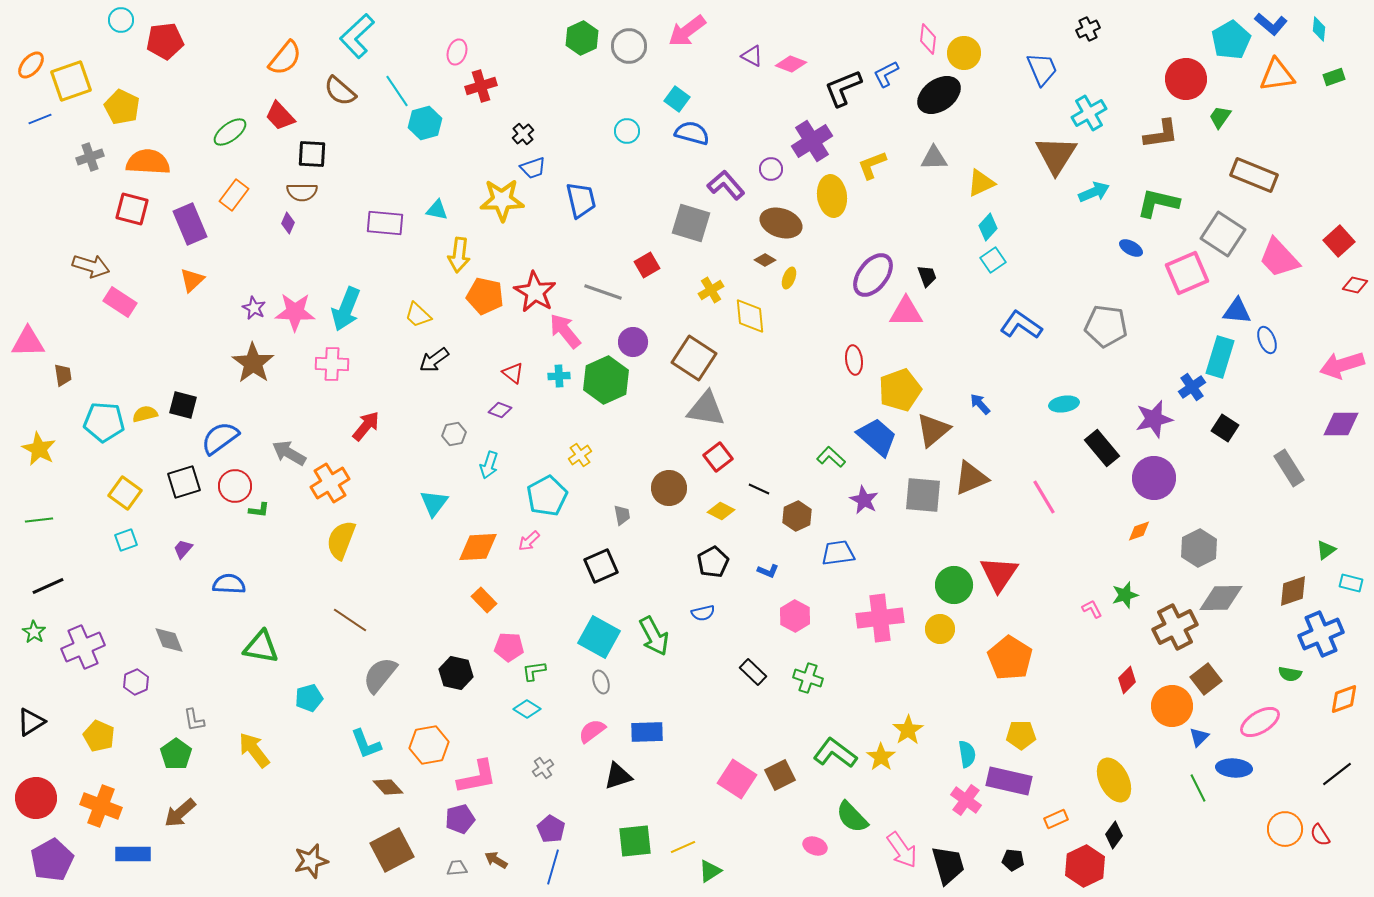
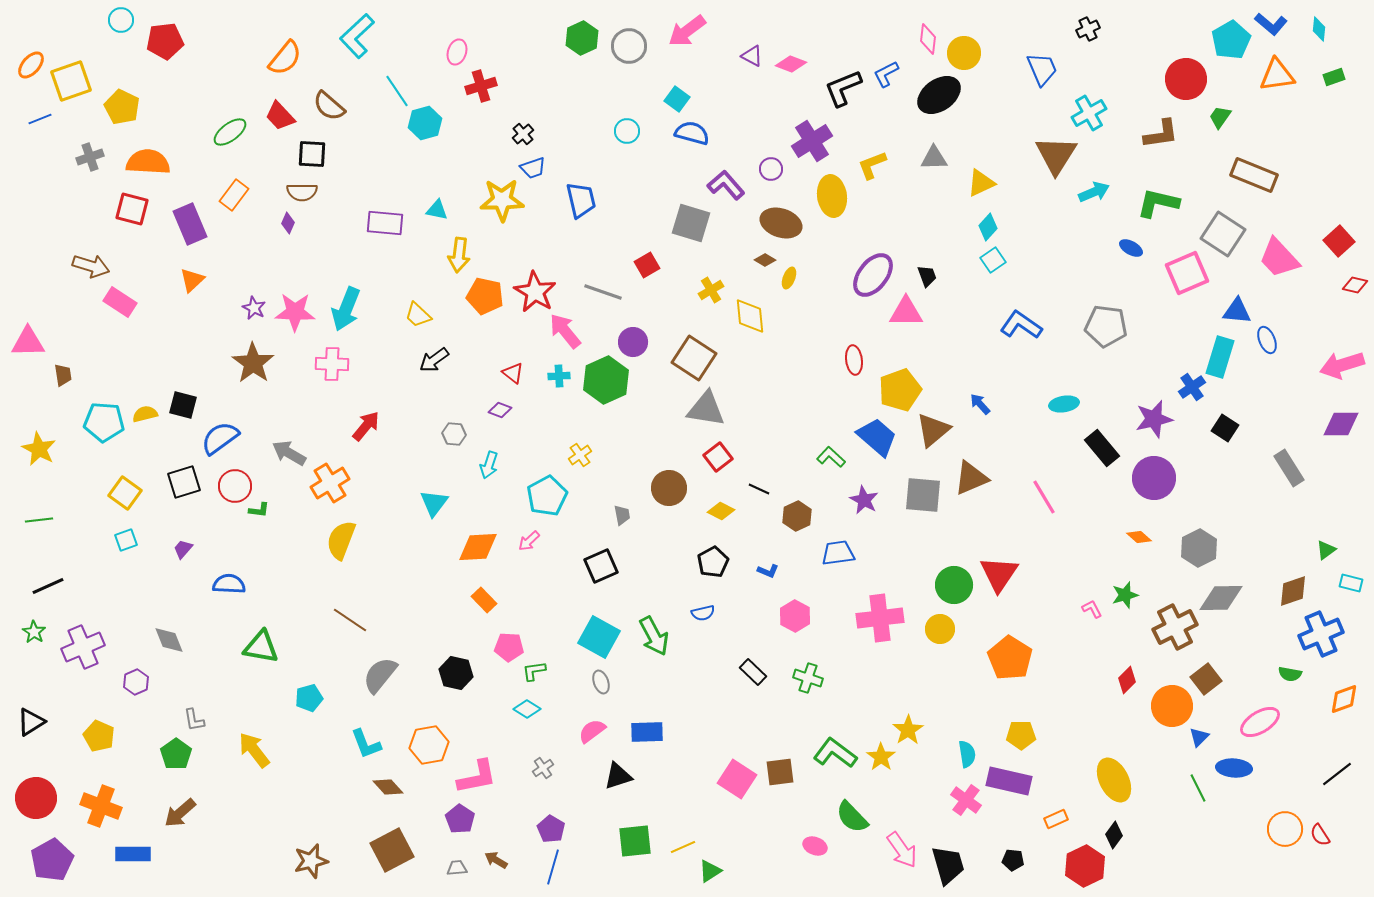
brown semicircle at (340, 91): moved 11 px left, 15 px down
gray hexagon at (454, 434): rotated 15 degrees clockwise
orange diamond at (1139, 531): moved 6 px down; rotated 60 degrees clockwise
brown square at (780, 775): moved 3 px up; rotated 20 degrees clockwise
purple pentagon at (460, 819): rotated 24 degrees counterclockwise
